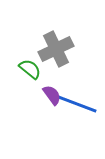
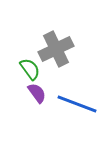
green semicircle: rotated 15 degrees clockwise
purple semicircle: moved 15 px left, 2 px up
